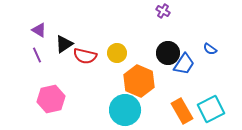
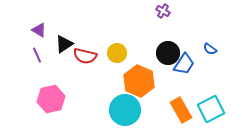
orange rectangle: moved 1 px left, 1 px up
